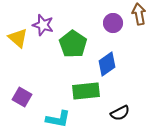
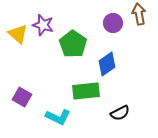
yellow triangle: moved 4 px up
cyan L-shape: moved 2 px up; rotated 15 degrees clockwise
